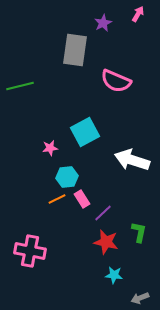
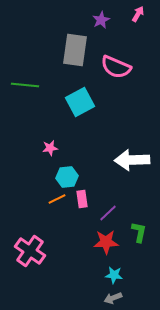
purple star: moved 2 px left, 3 px up
pink semicircle: moved 14 px up
green line: moved 5 px right, 1 px up; rotated 20 degrees clockwise
cyan square: moved 5 px left, 30 px up
white arrow: rotated 20 degrees counterclockwise
pink rectangle: rotated 24 degrees clockwise
purple line: moved 5 px right
red star: rotated 15 degrees counterclockwise
pink cross: rotated 24 degrees clockwise
gray arrow: moved 27 px left
